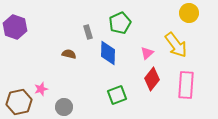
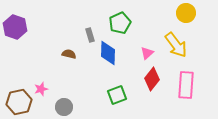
yellow circle: moved 3 px left
gray rectangle: moved 2 px right, 3 px down
